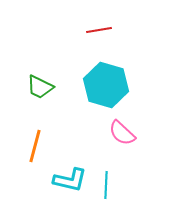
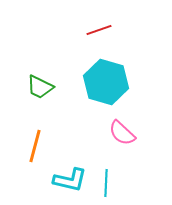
red line: rotated 10 degrees counterclockwise
cyan hexagon: moved 3 px up
cyan line: moved 2 px up
